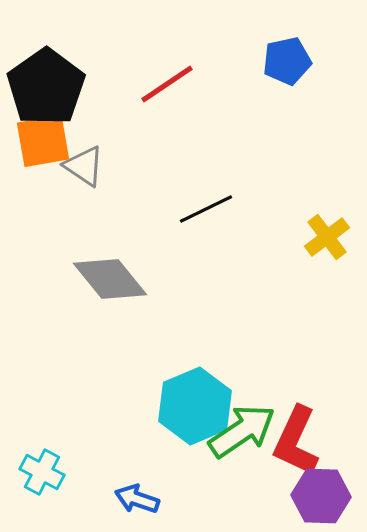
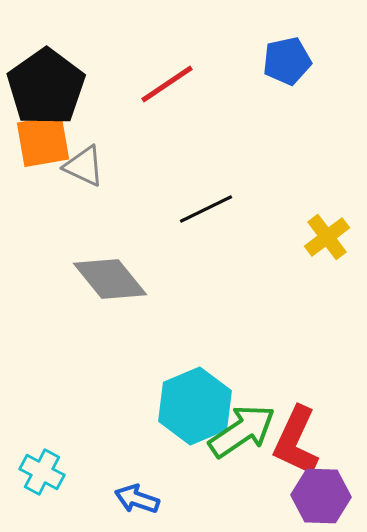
gray triangle: rotated 9 degrees counterclockwise
